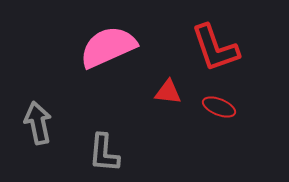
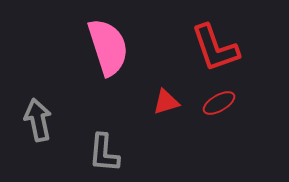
pink semicircle: rotated 96 degrees clockwise
red triangle: moved 2 px left, 10 px down; rotated 24 degrees counterclockwise
red ellipse: moved 4 px up; rotated 52 degrees counterclockwise
gray arrow: moved 3 px up
